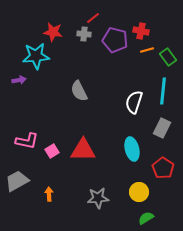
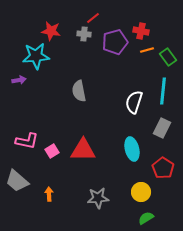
red star: moved 2 px left, 1 px up
purple pentagon: moved 2 px down; rotated 30 degrees counterclockwise
gray semicircle: rotated 15 degrees clockwise
gray trapezoid: rotated 110 degrees counterclockwise
yellow circle: moved 2 px right
